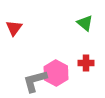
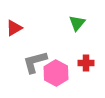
green triangle: moved 8 px left; rotated 30 degrees clockwise
red triangle: rotated 24 degrees clockwise
gray L-shape: moved 19 px up
